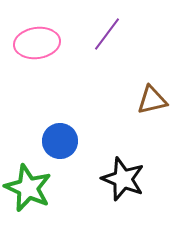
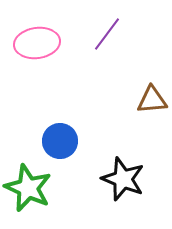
brown triangle: rotated 8 degrees clockwise
